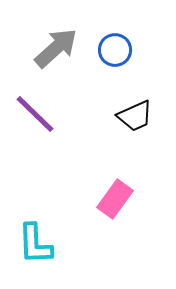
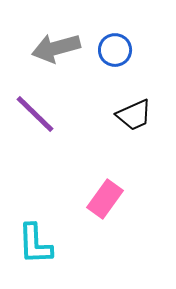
gray arrow: rotated 153 degrees counterclockwise
black trapezoid: moved 1 px left, 1 px up
pink rectangle: moved 10 px left
